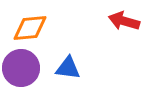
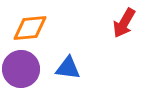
red arrow: moved 2 px down; rotated 76 degrees counterclockwise
purple circle: moved 1 px down
